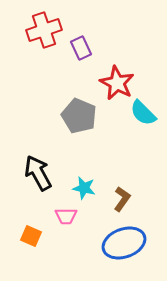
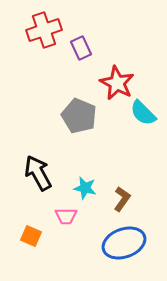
cyan star: moved 1 px right
